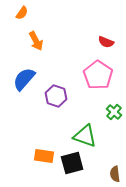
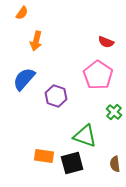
orange arrow: rotated 42 degrees clockwise
brown semicircle: moved 10 px up
